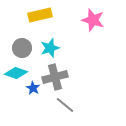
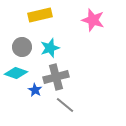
gray circle: moved 1 px up
gray cross: moved 1 px right
blue star: moved 2 px right, 2 px down
